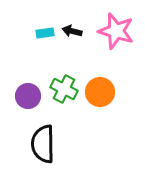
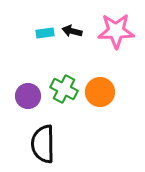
pink star: rotated 18 degrees counterclockwise
